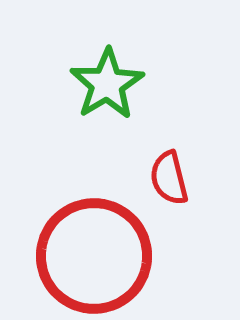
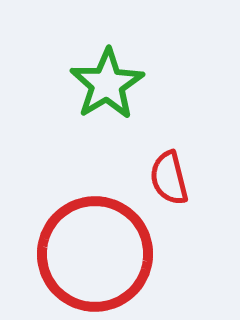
red circle: moved 1 px right, 2 px up
